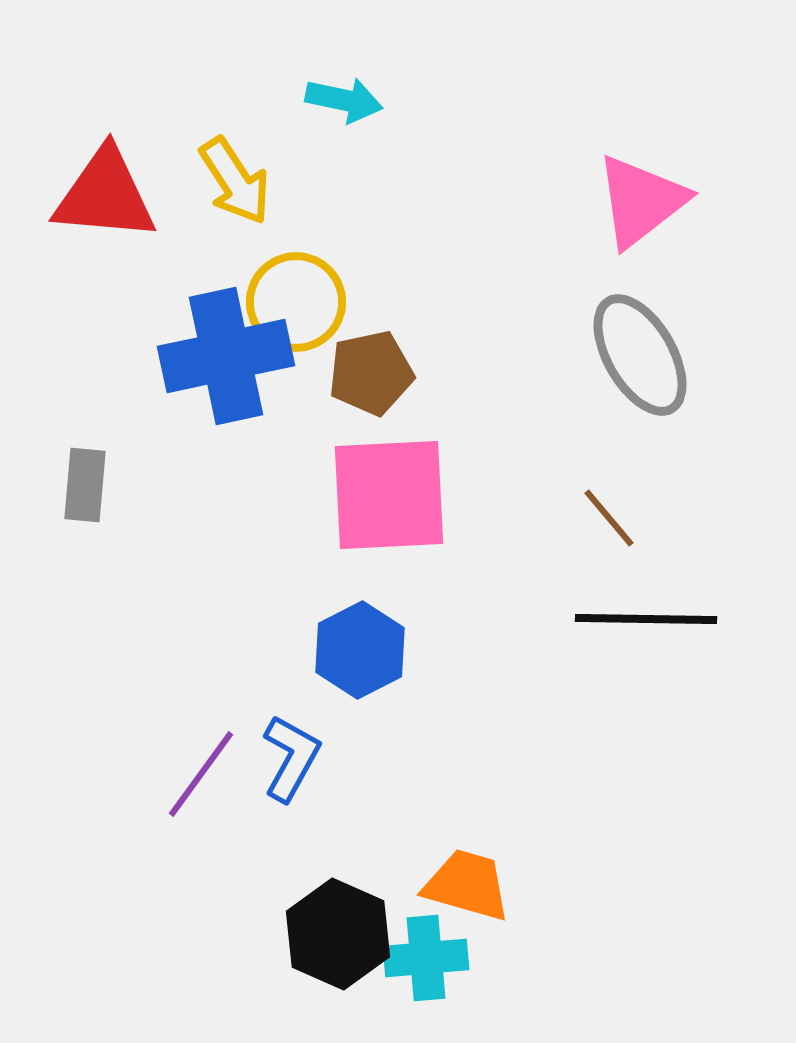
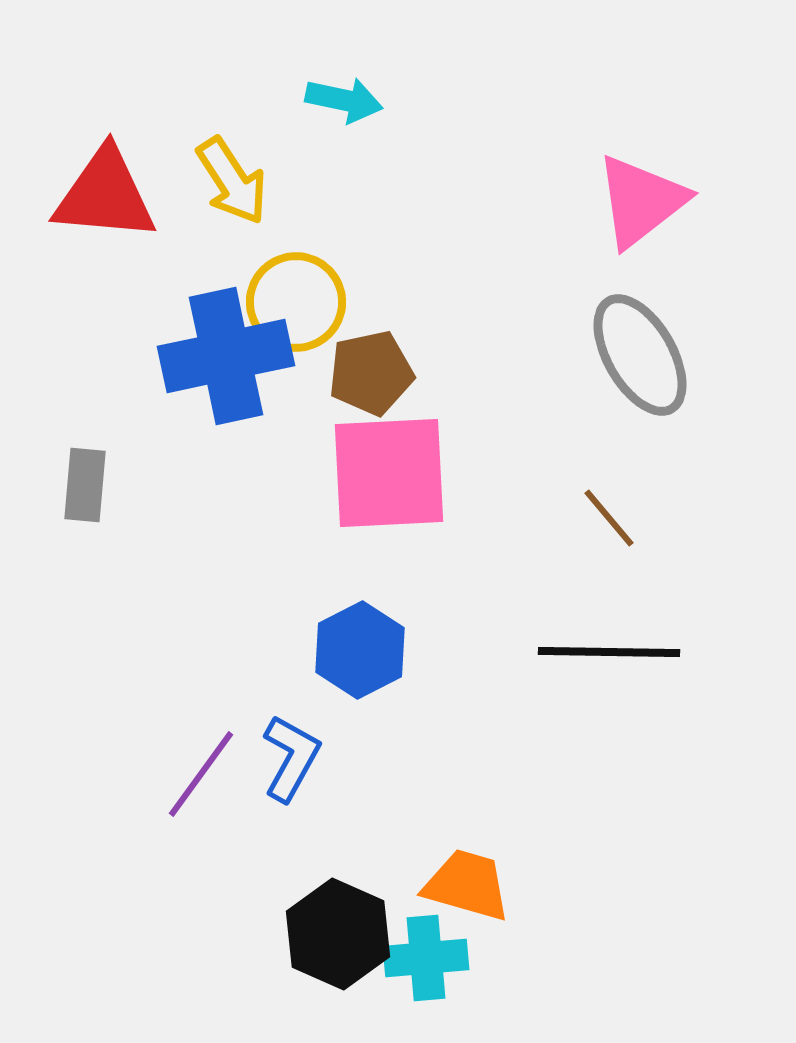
yellow arrow: moved 3 px left
pink square: moved 22 px up
black line: moved 37 px left, 33 px down
